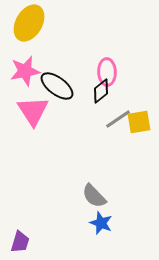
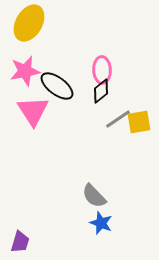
pink ellipse: moved 5 px left, 2 px up
